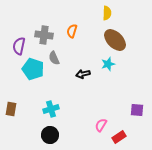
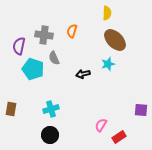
purple square: moved 4 px right
